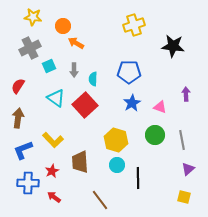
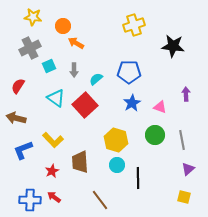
cyan semicircle: moved 3 px right; rotated 48 degrees clockwise
brown arrow: moved 2 px left; rotated 84 degrees counterclockwise
blue cross: moved 2 px right, 17 px down
